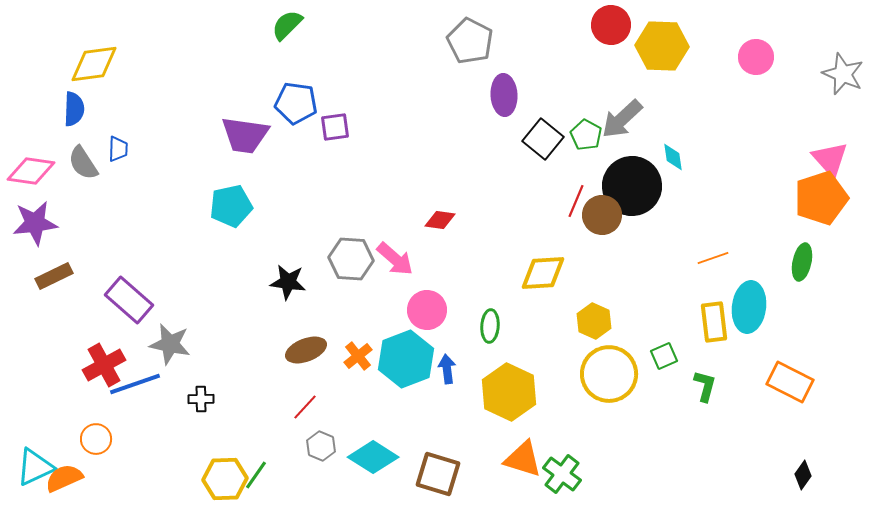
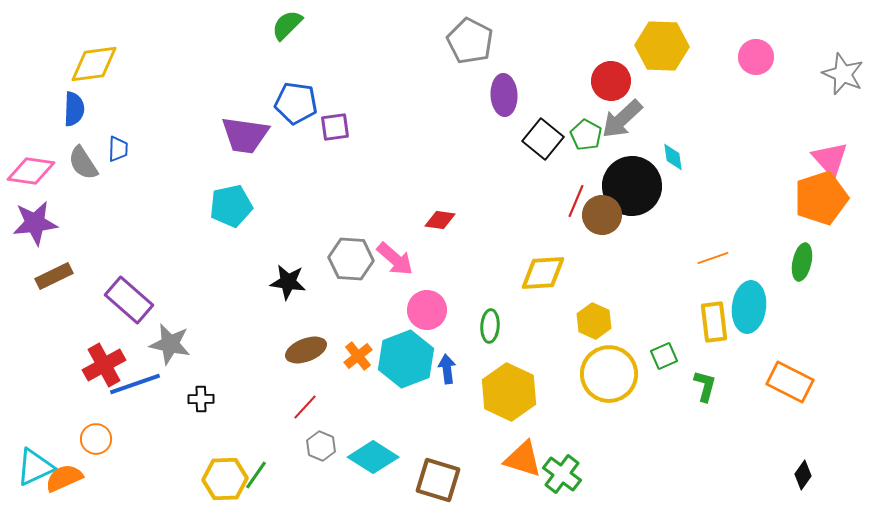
red circle at (611, 25): moved 56 px down
brown square at (438, 474): moved 6 px down
